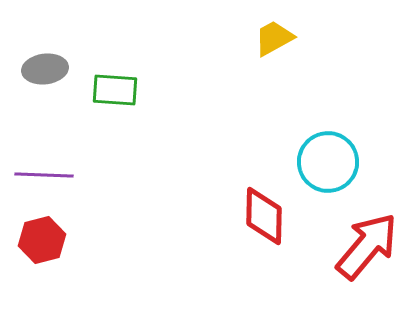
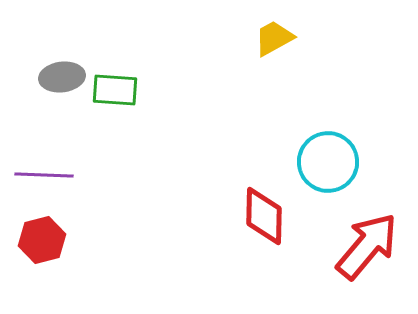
gray ellipse: moved 17 px right, 8 px down
